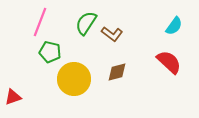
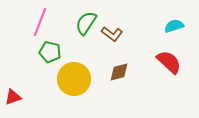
cyan semicircle: rotated 144 degrees counterclockwise
brown diamond: moved 2 px right
